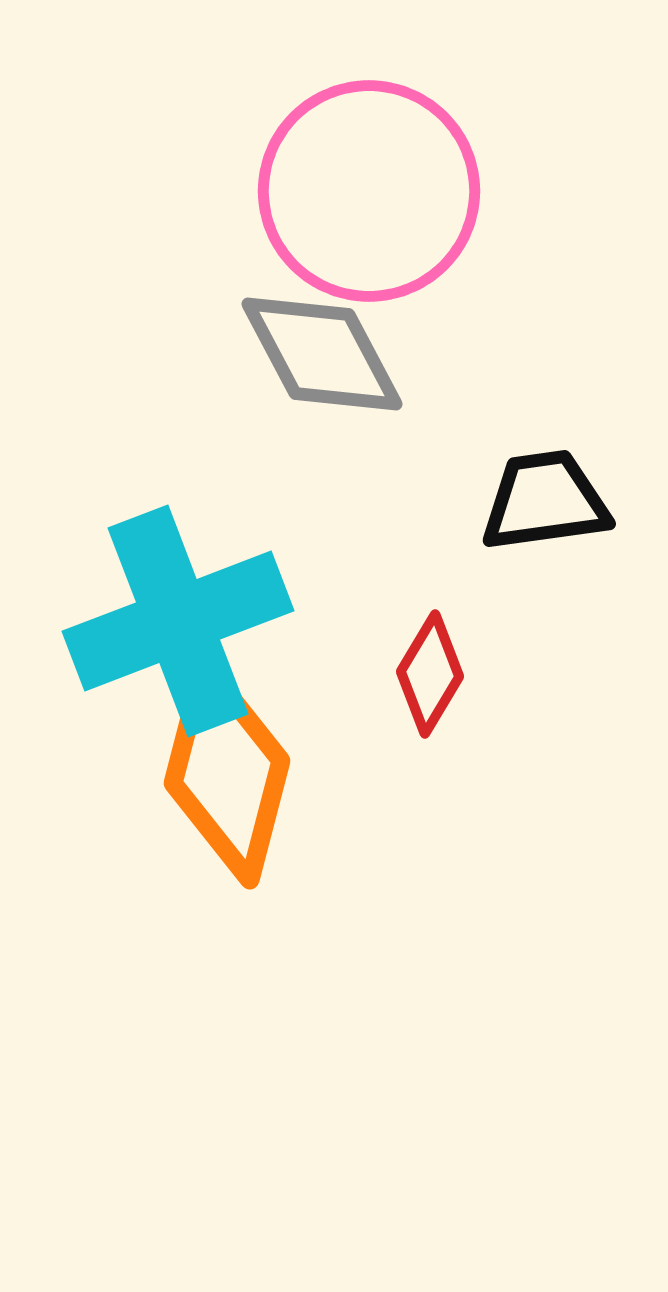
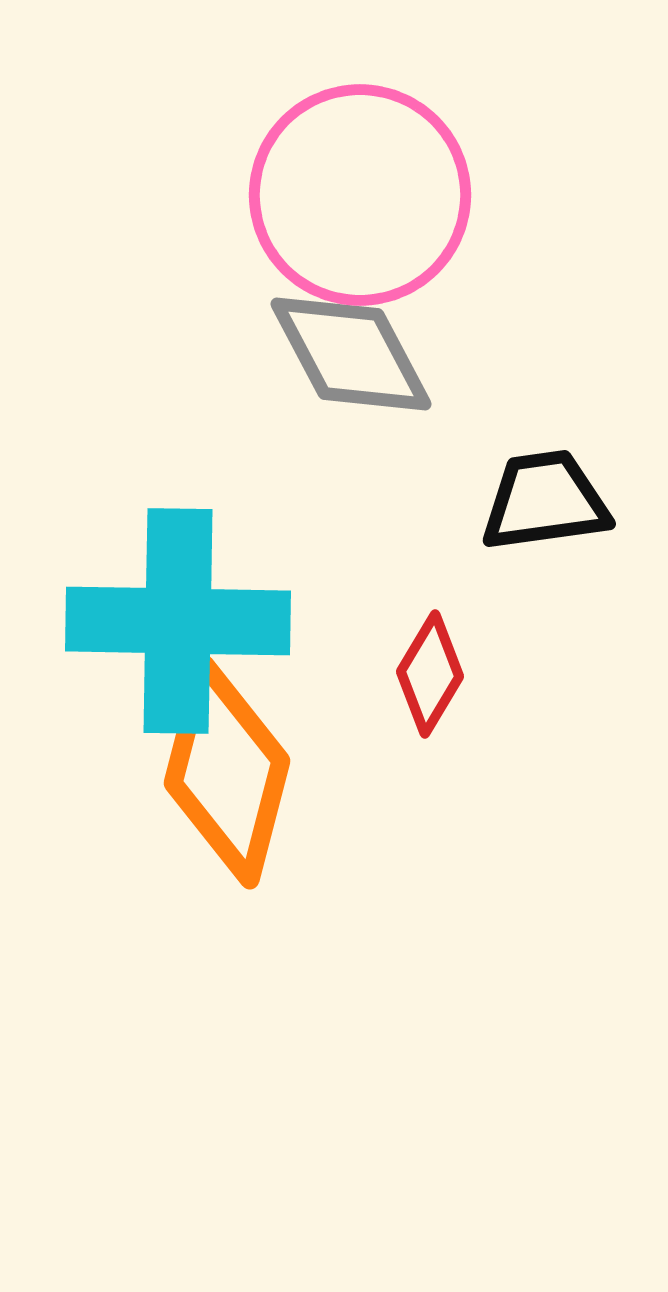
pink circle: moved 9 px left, 4 px down
gray diamond: moved 29 px right
cyan cross: rotated 22 degrees clockwise
